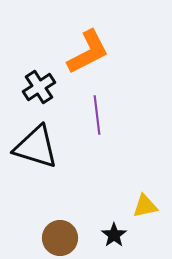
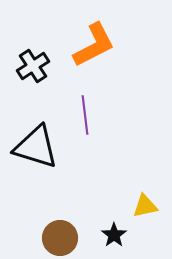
orange L-shape: moved 6 px right, 7 px up
black cross: moved 6 px left, 21 px up
purple line: moved 12 px left
